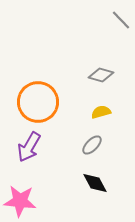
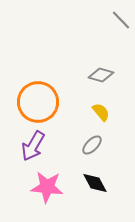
yellow semicircle: rotated 66 degrees clockwise
purple arrow: moved 4 px right, 1 px up
pink star: moved 27 px right, 14 px up
